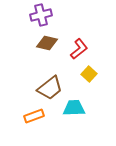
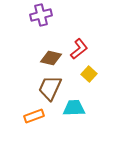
brown diamond: moved 4 px right, 15 px down
brown trapezoid: rotated 152 degrees clockwise
